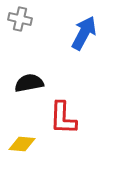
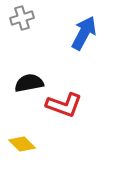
gray cross: moved 2 px right, 1 px up; rotated 30 degrees counterclockwise
red L-shape: moved 1 px right, 13 px up; rotated 72 degrees counterclockwise
yellow diamond: rotated 40 degrees clockwise
